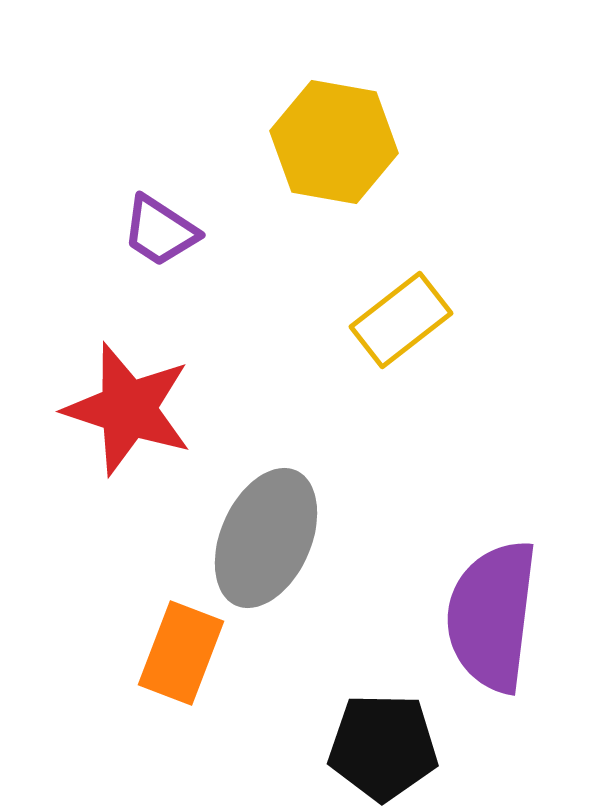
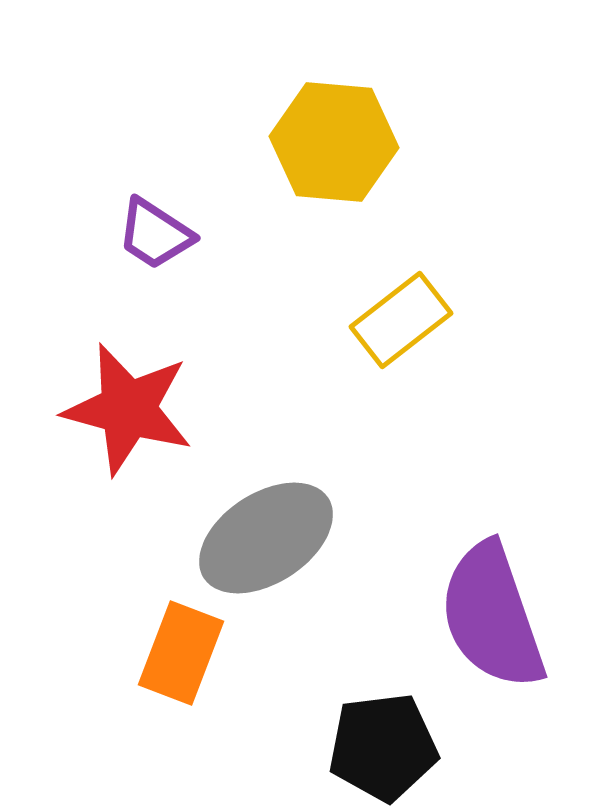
yellow hexagon: rotated 5 degrees counterclockwise
purple trapezoid: moved 5 px left, 3 px down
red star: rotated 3 degrees counterclockwise
gray ellipse: rotated 33 degrees clockwise
purple semicircle: rotated 26 degrees counterclockwise
black pentagon: rotated 8 degrees counterclockwise
